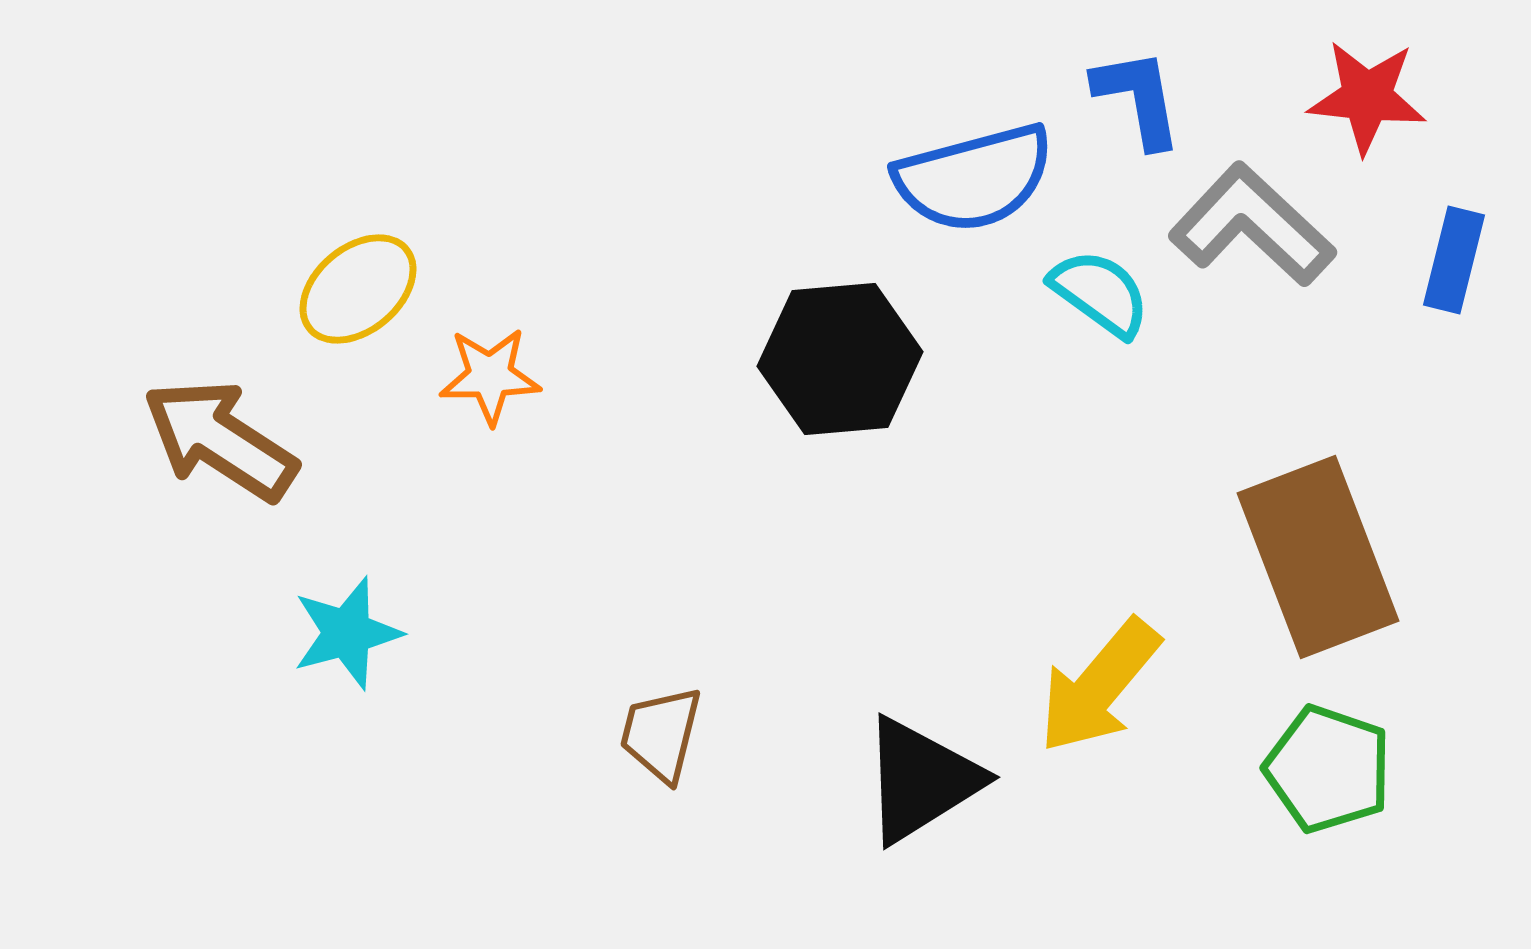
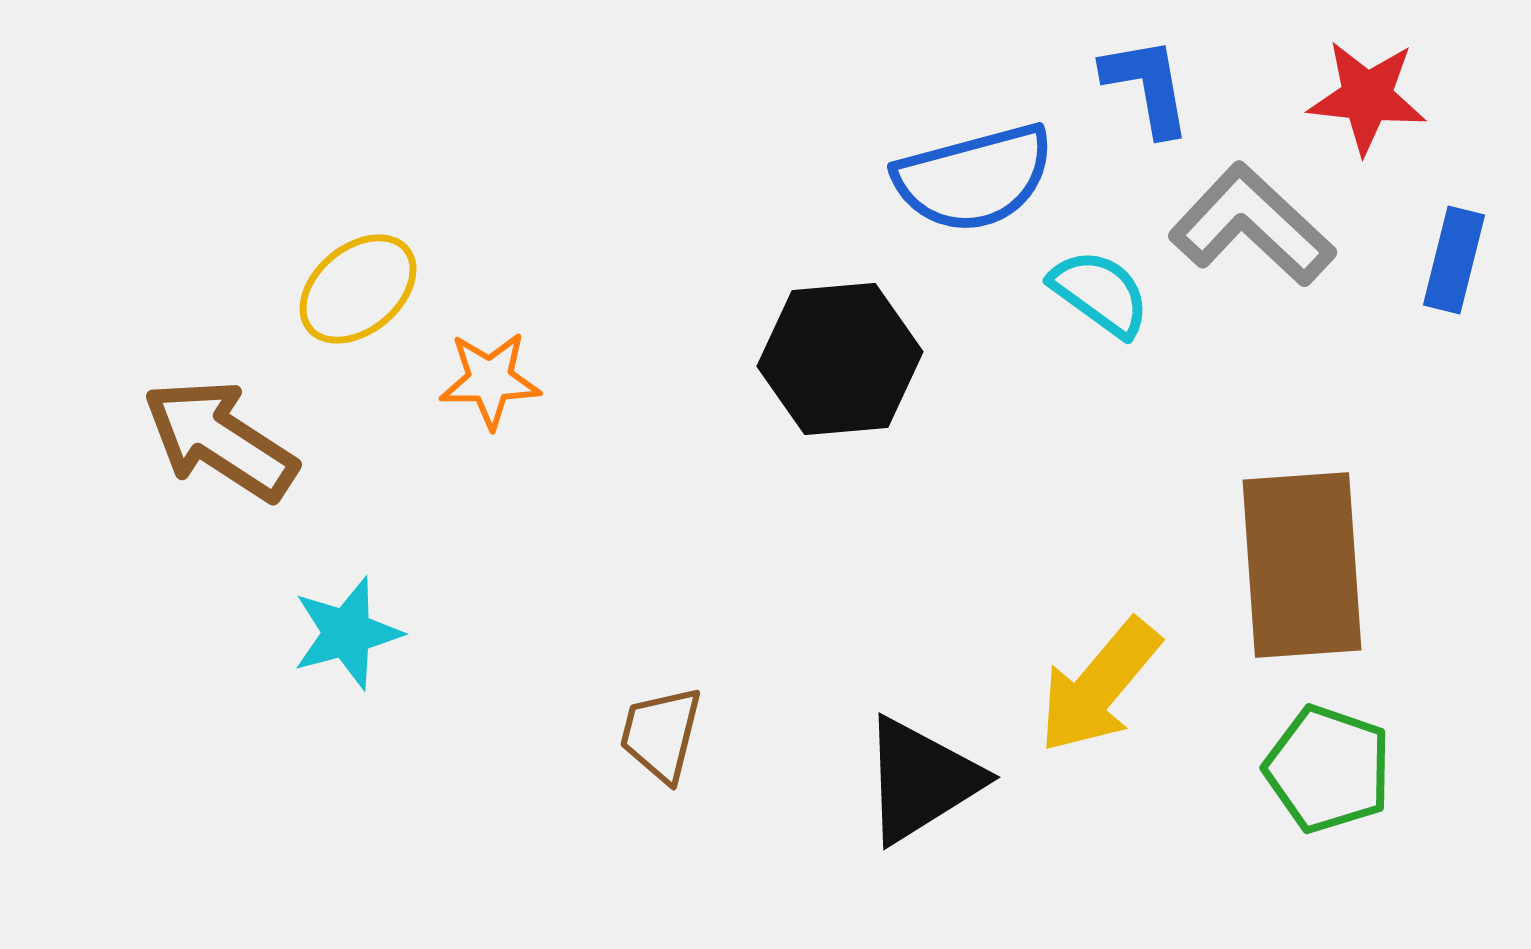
blue L-shape: moved 9 px right, 12 px up
orange star: moved 4 px down
brown rectangle: moved 16 px left, 8 px down; rotated 17 degrees clockwise
